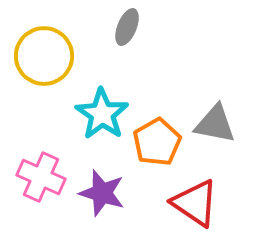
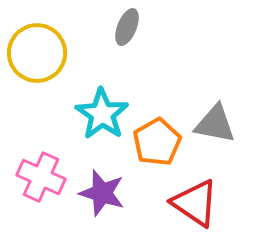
yellow circle: moved 7 px left, 3 px up
